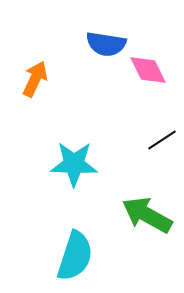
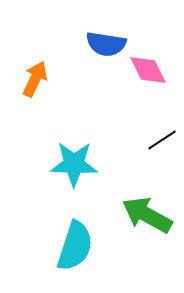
cyan semicircle: moved 10 px up
